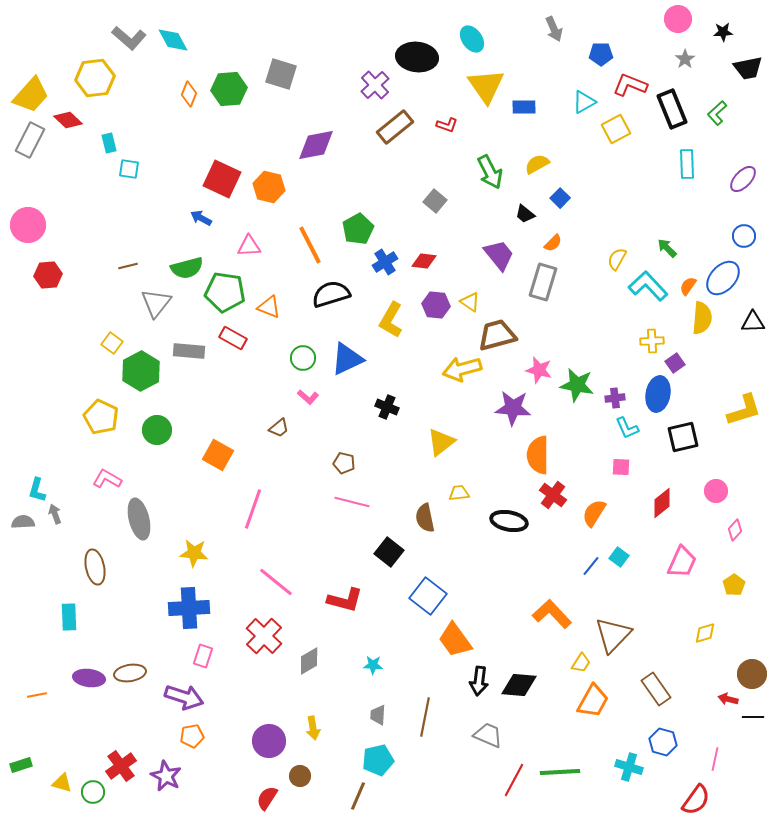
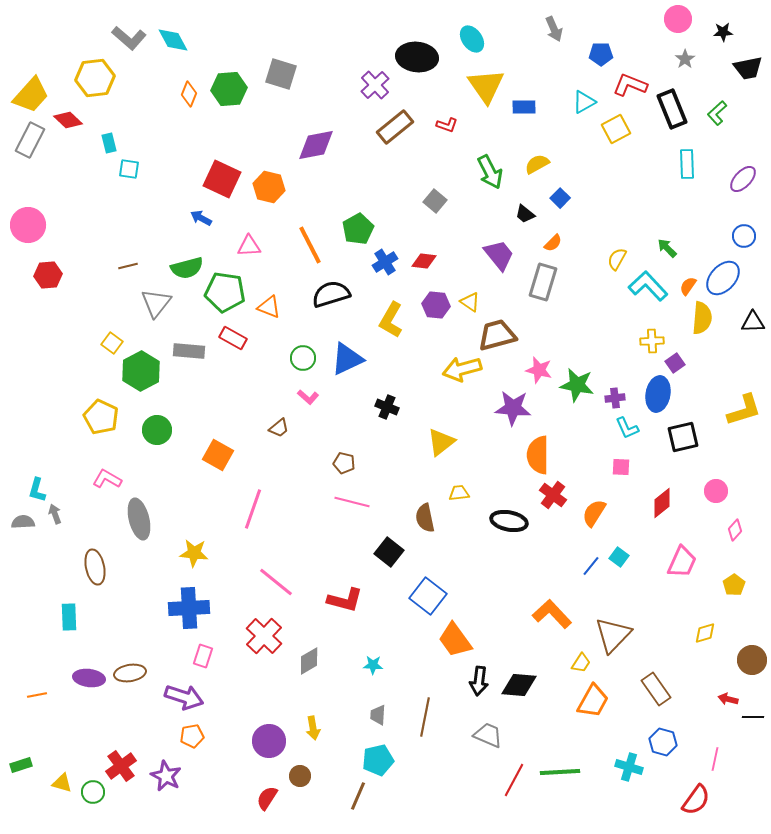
brown circle at (752, 674): moved 14 px up
